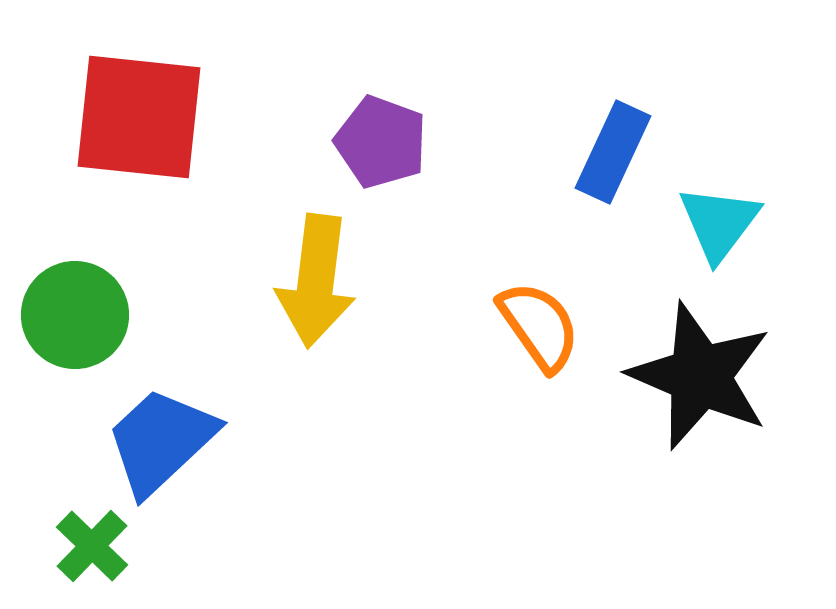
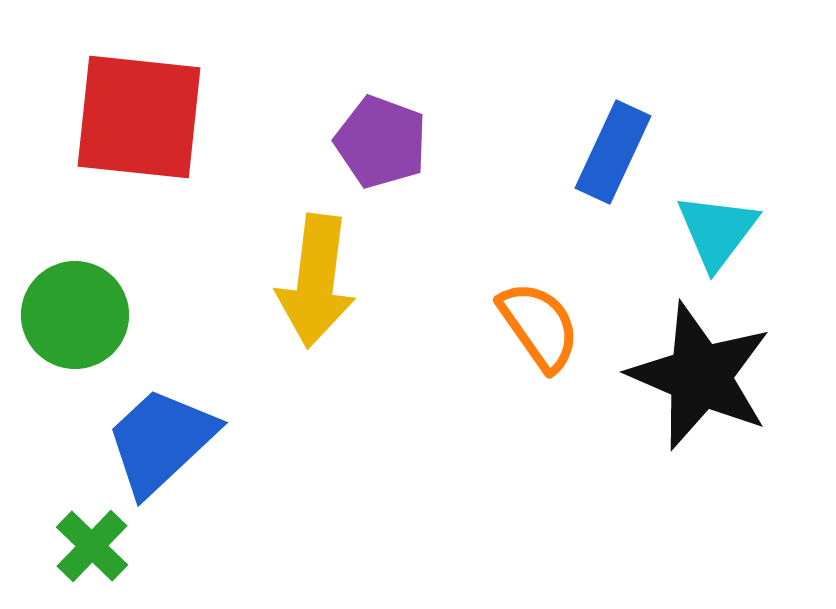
cyan triangle: moved 2 px left, 8 px down
